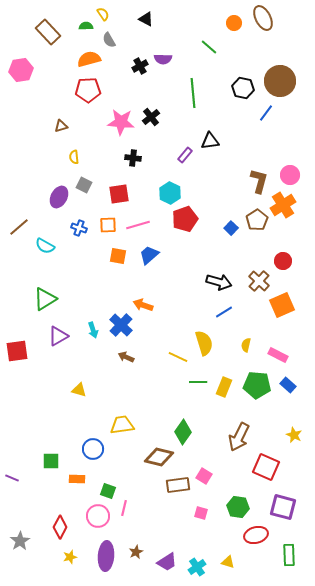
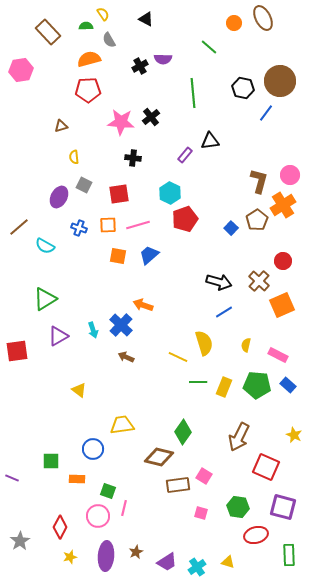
yellow triangle at (79, 390): rotated 21 degrees clockwise
